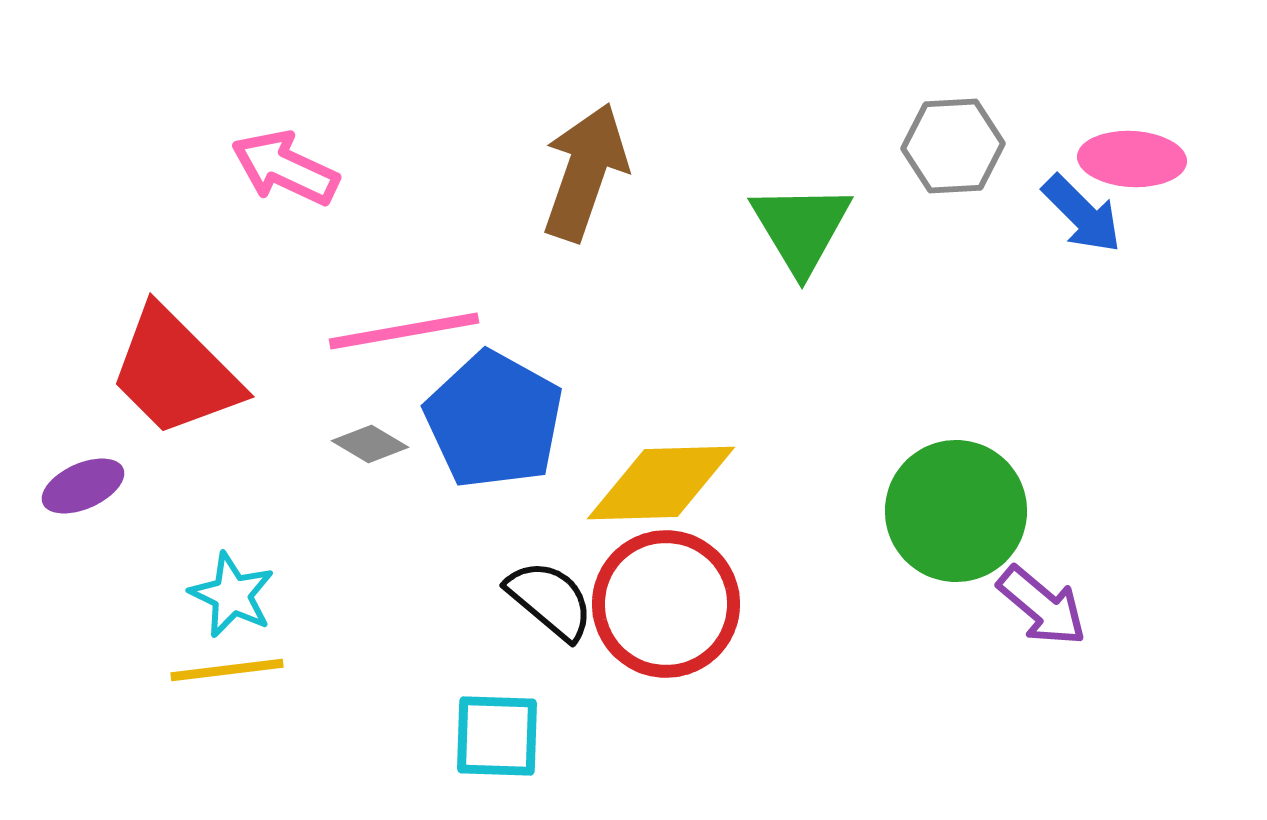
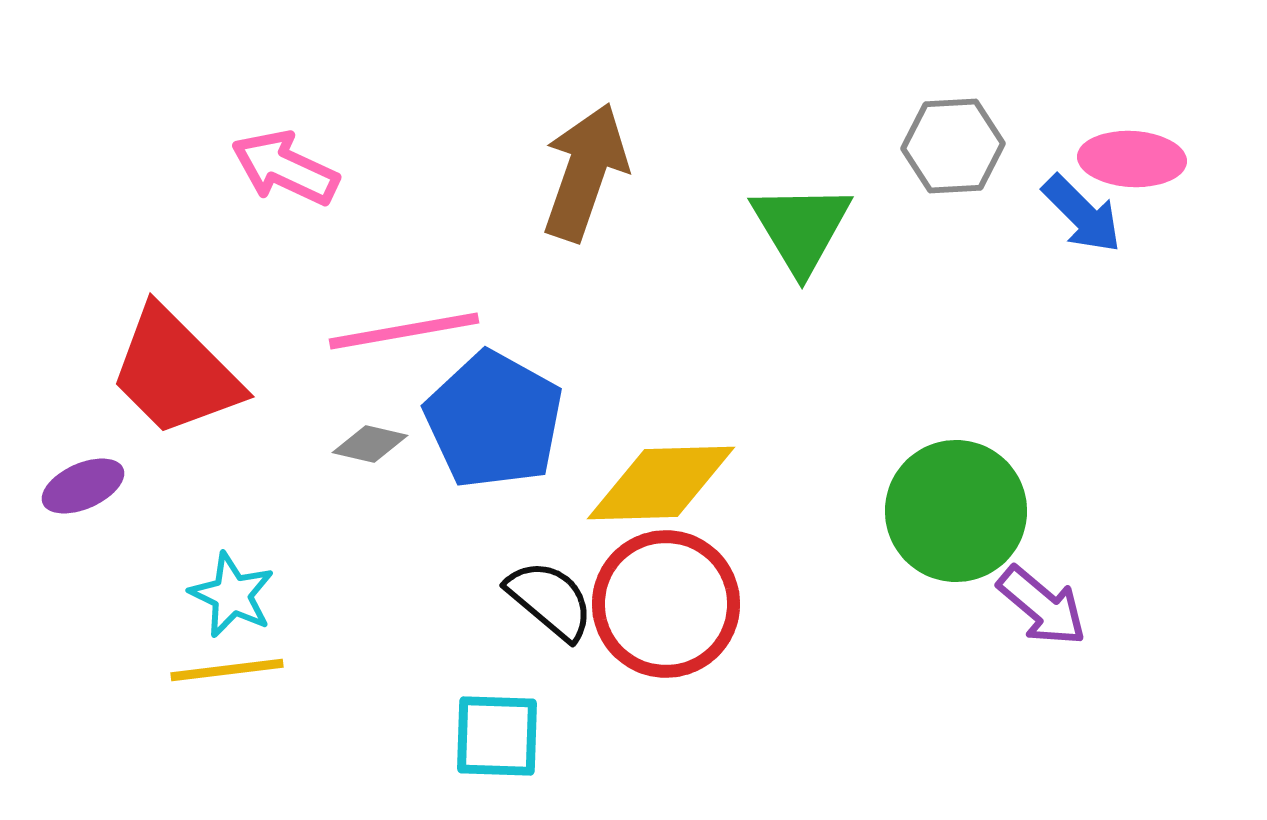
gray diamond: rotated 18 degrees counterclockwise
